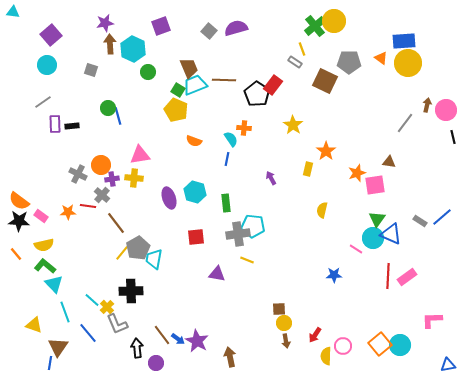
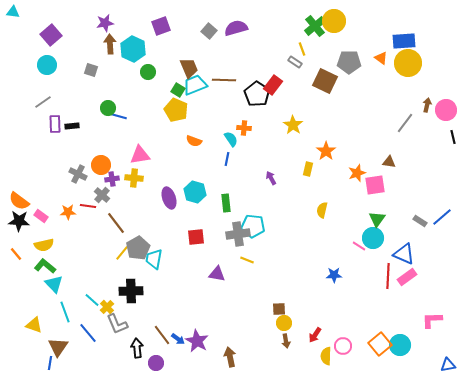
blue line at (118, 116): rotated 60 degrees counterclockwise
blue triangle at (391, 234): moved 13 px right, 20 px down
pink line at (356, 249): moved 3 px right, 3 px up
